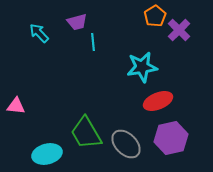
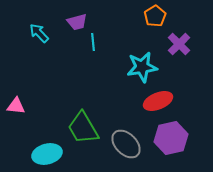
purple cross: moved 14 px down
green trapezoid: moved 3 px left, 5 px up
